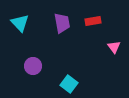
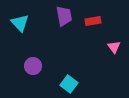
purple trapezoid: moved 2 px right, 7 px up
